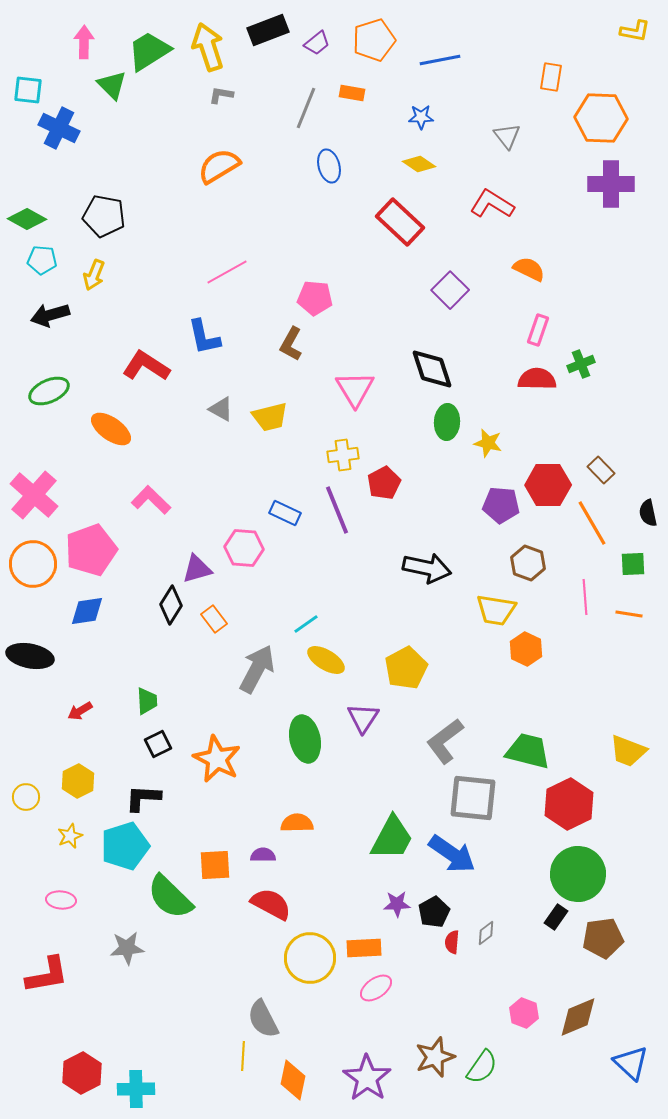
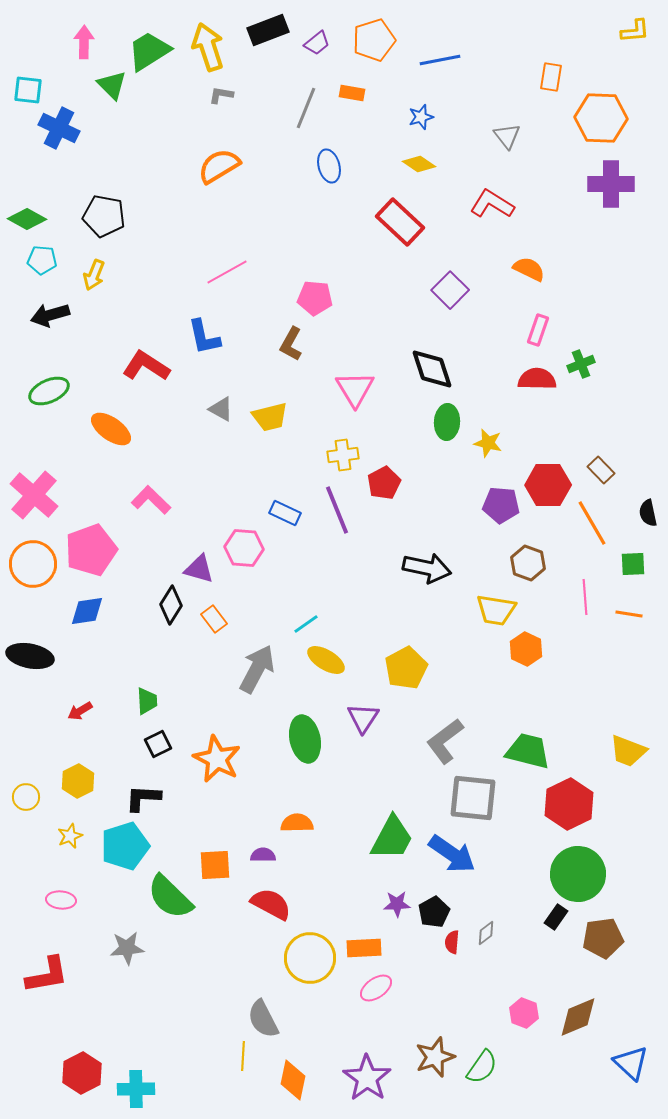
yellow L-shape at (635, 31): rotated 16 degrees counterclockwise
blue star at (421, 117): rotated 15 degrees counterclockwise
purple triangle at (197, 569): moved 2 px right; rotated 32 degrees clockwise
